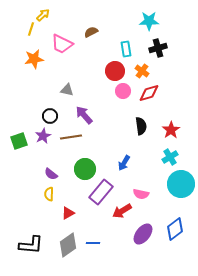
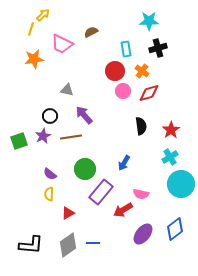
purple semicircle: moved 1 px left
red arrow: moved 1 px right, 1 px up
